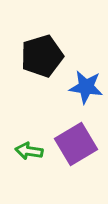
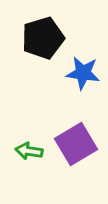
black pentagon: moved 1 px right, 18 px up
blue star: moved 3 px left, 14 px up
